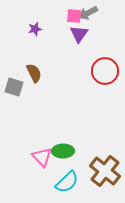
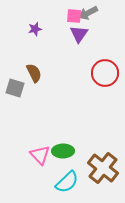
red circle: moved 2 px down
gray square: moved 1 px right, 1 px down
pink triangle: moved 2 px left, 2 px up
brown cross: moved 2 px left, 3 px up
